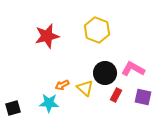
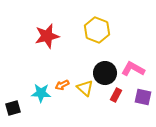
cyan star: moved 8 px left, 10 px up
